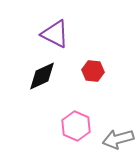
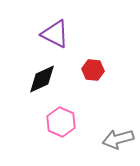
red hexagon: moved 1 px up
black diamond: moved 3 px down
pink hexagon: moved 15 px left, 4 px up
